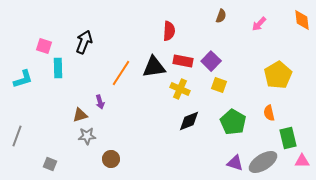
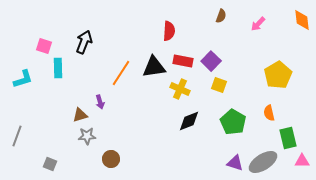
pink arrow: moved 1 px left
